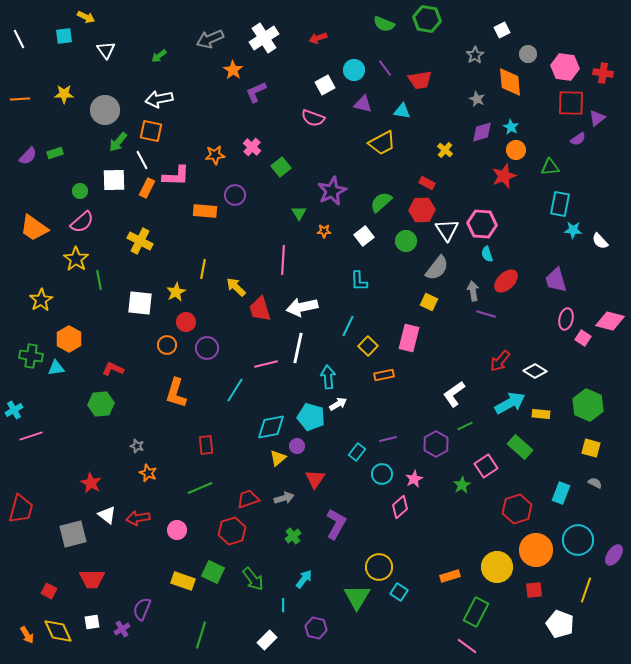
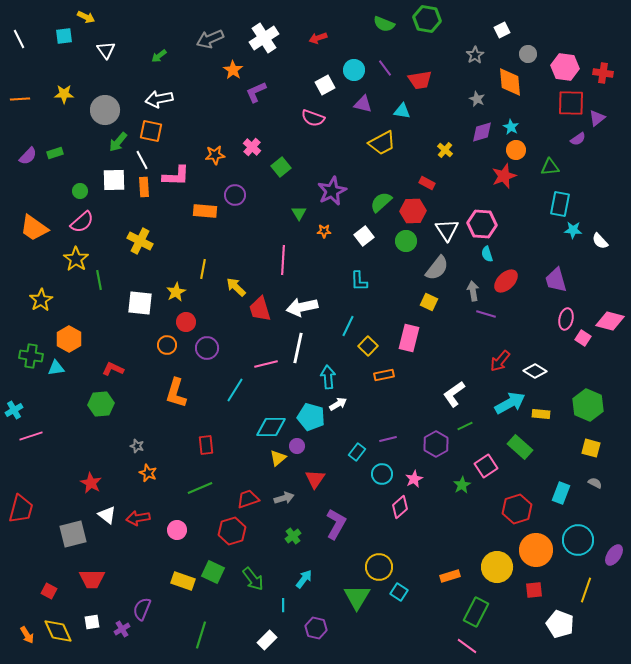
orange rectangle at (147, 188): moved 3 px left, 1 px up; rotated 30 degrees counterclockwise
red hexagon at (422, 210): moved 9 px left, 1 px down
cyan diamond at (271, 427): rotated 12 degrees clockwise
